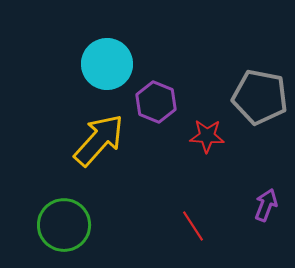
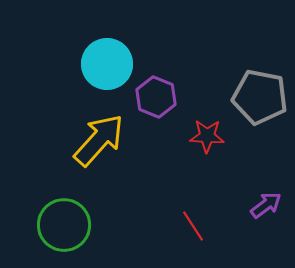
purple hexagon: moved 5 px up
purple arrow: rotated 32 degrees clockwise
